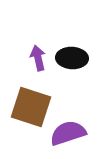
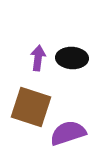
purple arrow: rotated 20 degrees clockwise
